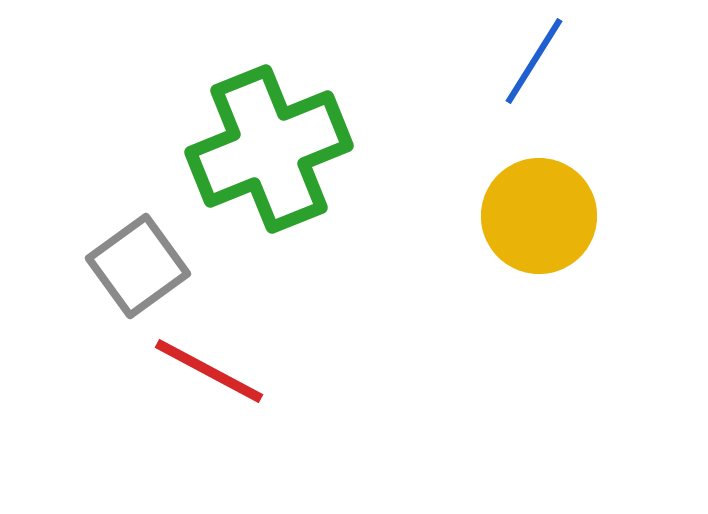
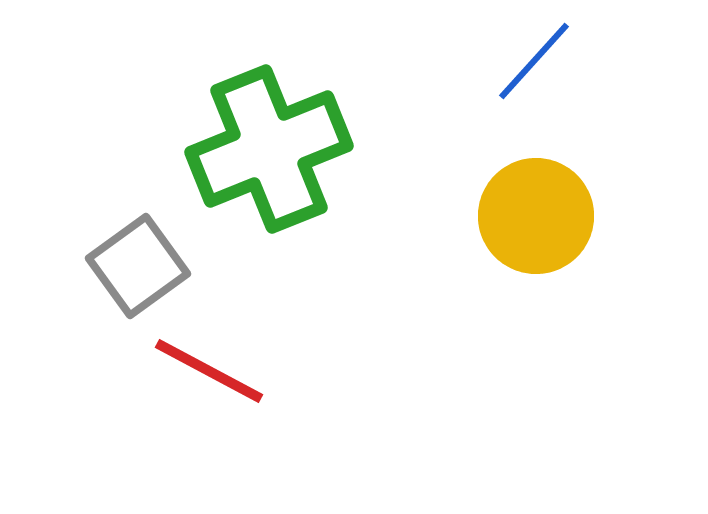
blue line: rotated 10 degrees clockwise
yellow circle: moved 3 px left
